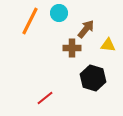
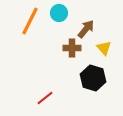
yellow triangle: moved 4 px left, 3 px down; rotated 42 degrees clockwise
